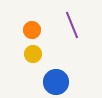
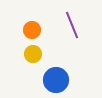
blue circle: moved 2 px up
